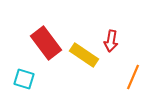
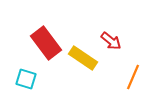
red arrow: rotated 60 degrees counterclockwise
yellow rectangle: moved 1 px left, 3 px down
cyan square: moved 2 px right
